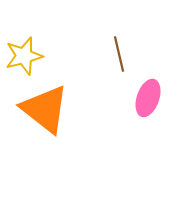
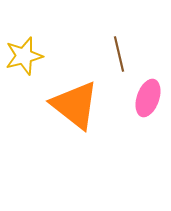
orange triangle: moved 30 px right, 4 px up
